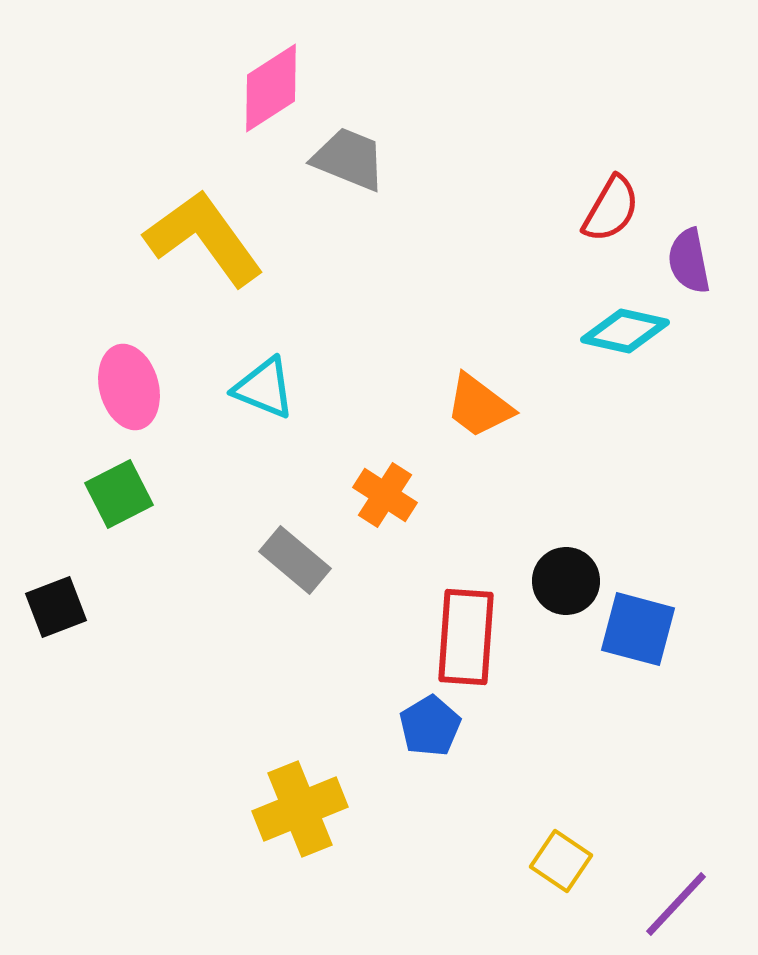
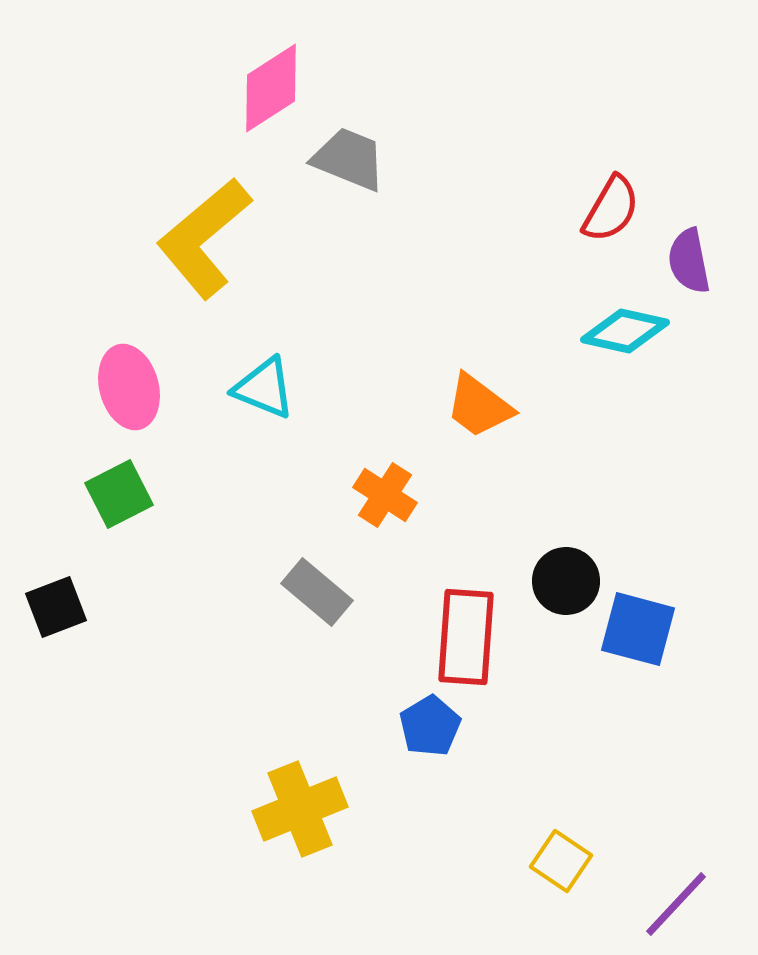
yellow L-shape: rotated 94 degrees counterclockwise
gray rectangle: moved 22 px right, 32 px down
